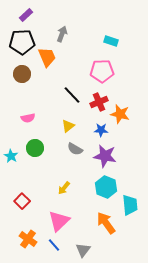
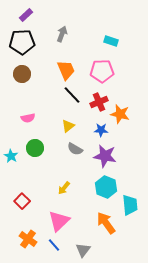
orange trapezoid: moved 19 px right, 13 px down
